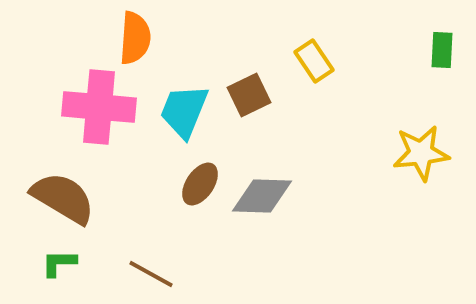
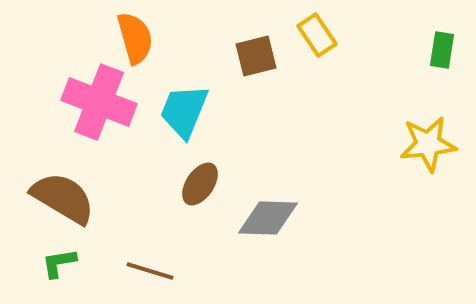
orange semicircle: rotated 20 degrees counterclockwise
green rectangle: rotated 6 degrees clockwise
yellow rectangle: moved 3 px right, 26 px up
brown square: moved 7 px right, 39 px up; rotated 12 degrees clockwise
pink cross: moved 5 px up; rotated 16 degrees clockwise
yellow star: moved 7 px right, 9 px up
gray diamond: moved 6 px right, 22 px down
green L-shape: rotated 9 degrees counterclockwise
brown line: moved 1 px left, 3 px up; rotated 12 degrees counterclockwise
